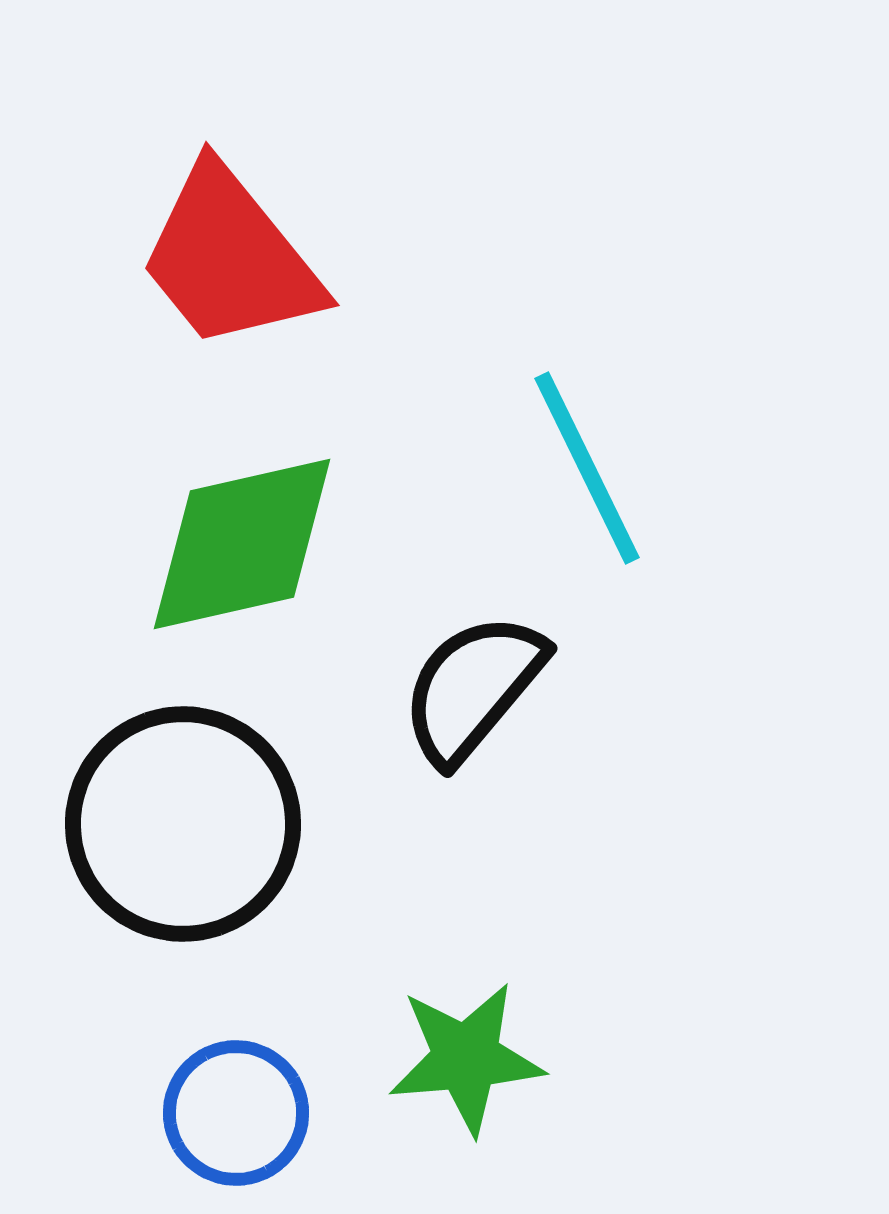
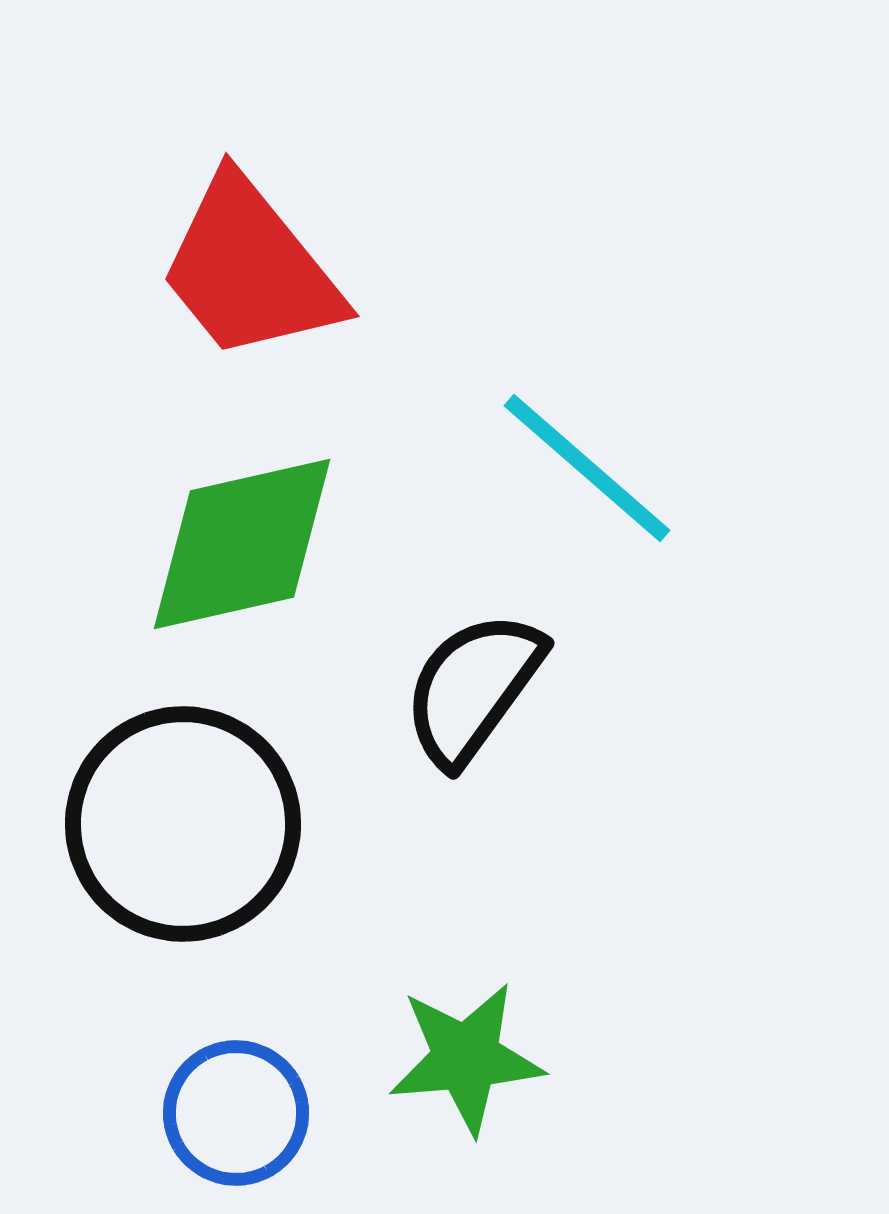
red trapezoid: moved 20 px right, 11 px down
cyan line: rotated 23 degrees counterclockwise
black semicircle: rotated 4 degrees counterclockwise
